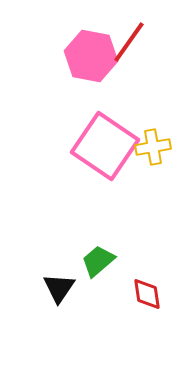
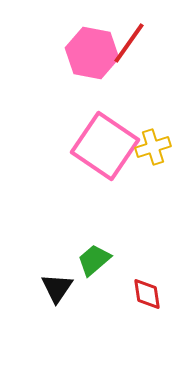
red line: moved 1 px down
pink hexagon: moved 1 px right, 3 px up
yellow cross: rotated 8 degrees counterclockwise
green trapezoid: moved 4 px left, 1 px up
black triangle: moved 2 px left
